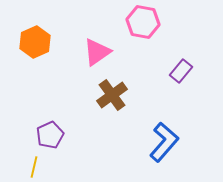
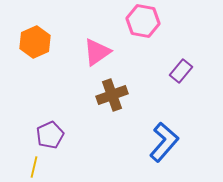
pink hexagon: moved 1 px up
brown cross: rotated 16 degrees clockwise
